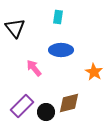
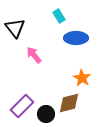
cyan rectangle: moved 1 px right, 1 px up; rotated 40 degrees counterclockwise
blue ellipse: moved 15 px right, 12 px up
pink arrow: moved 13 px up
orange star: moved 12 px left, 6 px down
black circle: moved 2 px down
